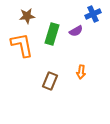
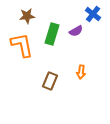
blue cross: rotated 28 degrees counterclockwise
